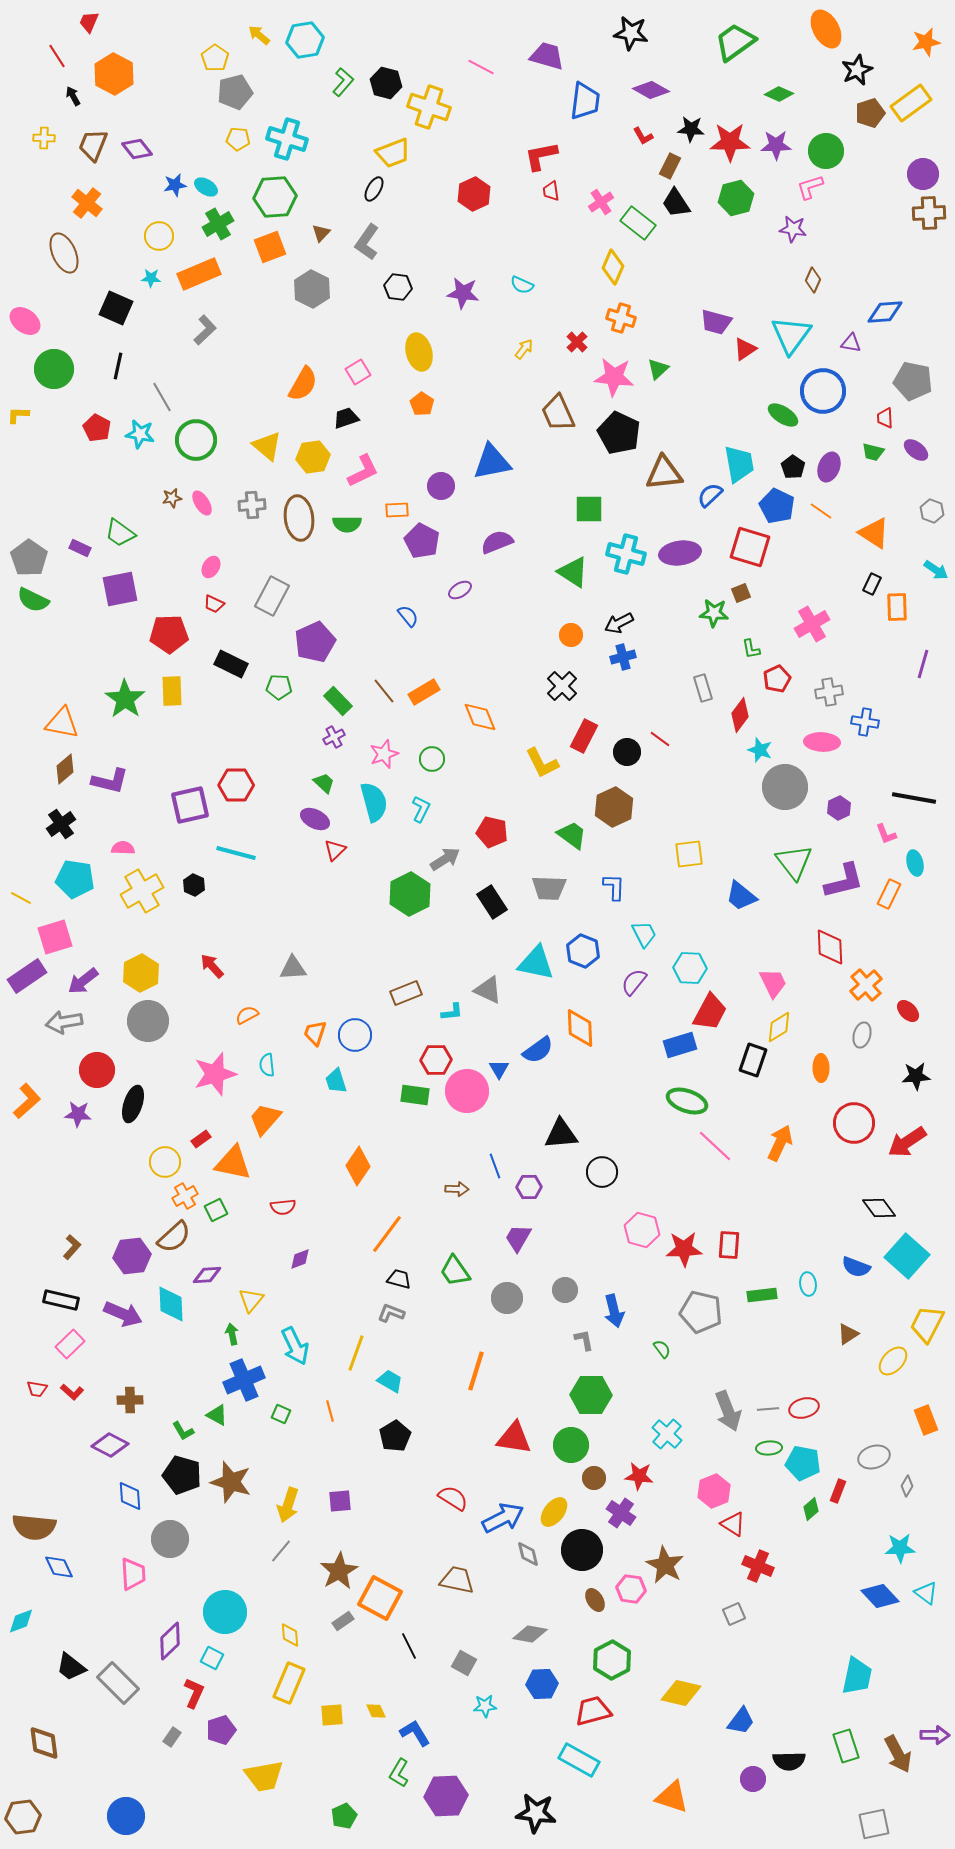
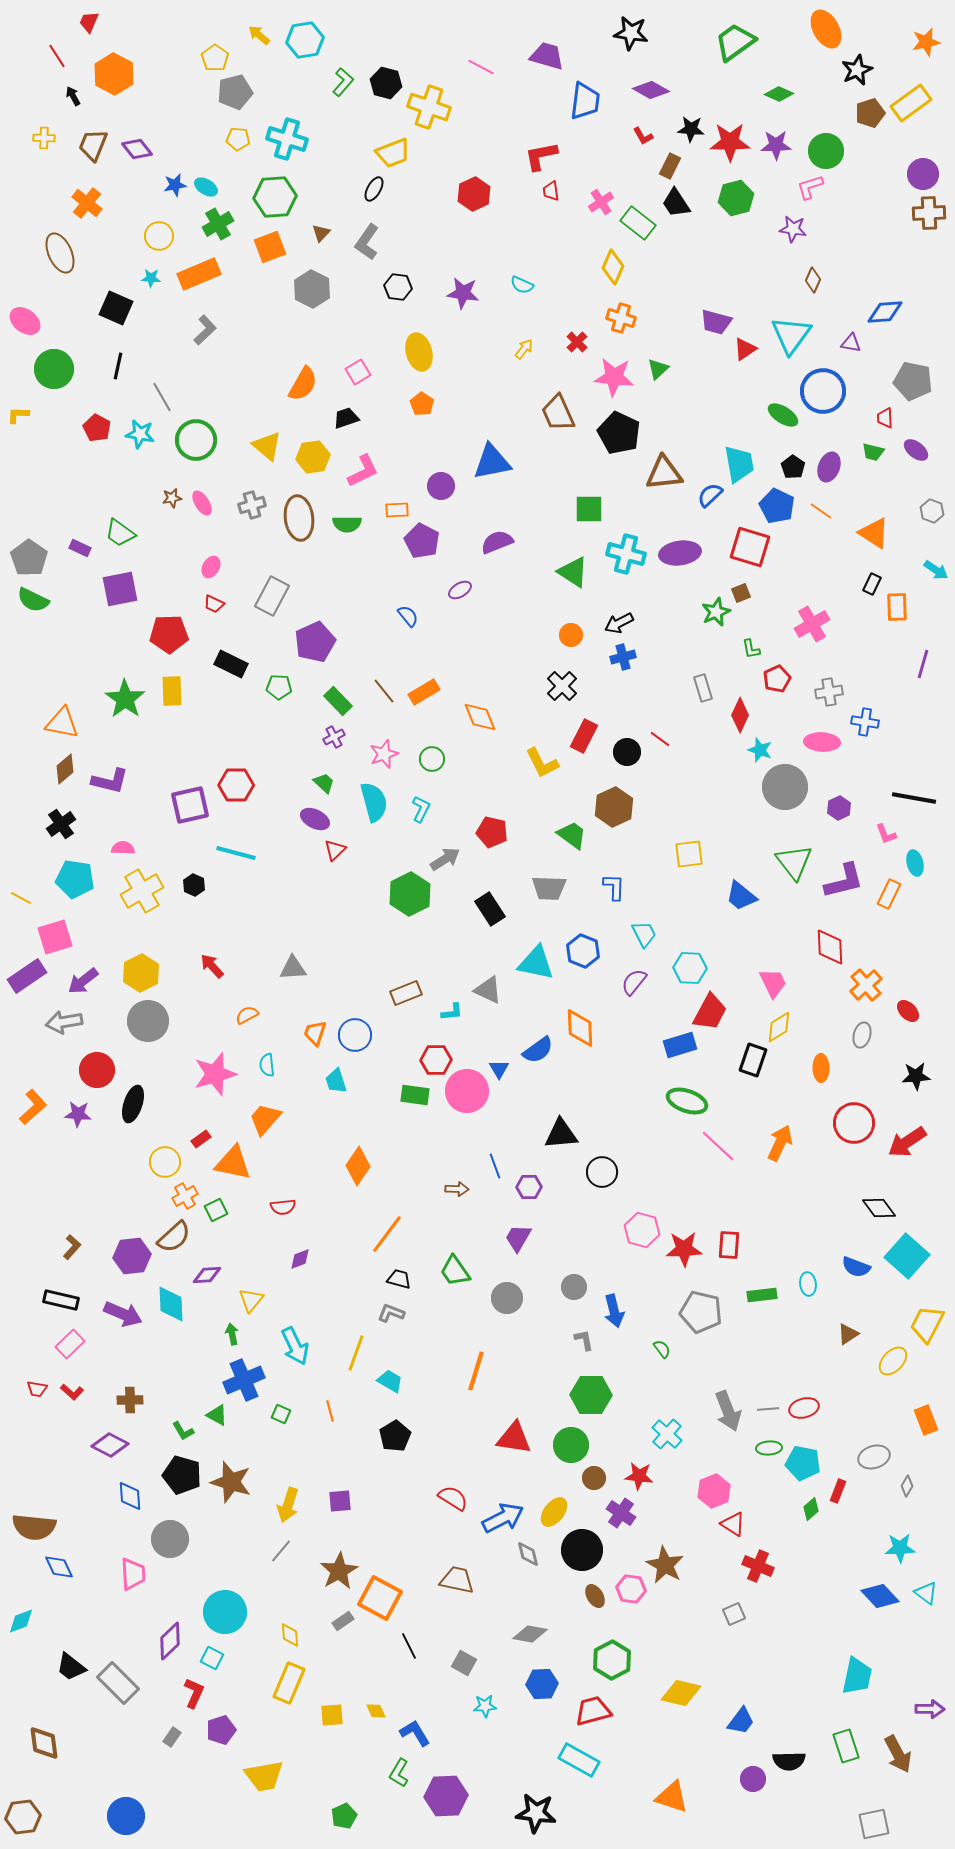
brown ellipse at (64, 253): moved 4 px left
gray cross at (252, 505): rotated 12 degrees counterclockwise
green star at (714, 613): moved 2 px right, 1 px up; rotated 28 degrees counterclockwise
red diamond at (740, 715): rotated 12 degrees counterclockwise
black rectangle at (492, 902): moved 2 px left, 7 px down
orange L-shape at (27, 1101): moved 6 px right, 6 px down
pink line at (715, 1146): moved 3 px right
gray circle at (565, 1290): moved 9 px right, 3 px up
brown ellipse at (595, 1600): moved 4 px up
purple arrow at (935, 1735): moved 5 px left, 26 px up
